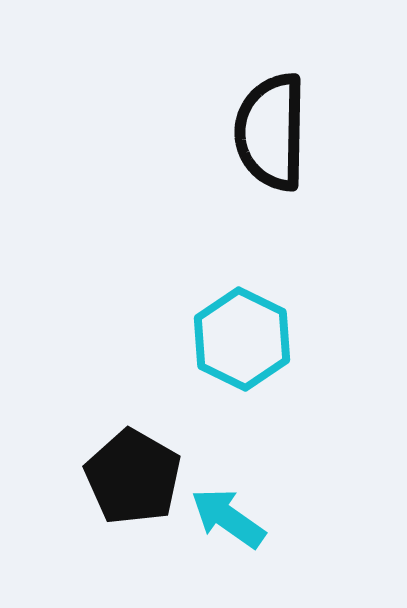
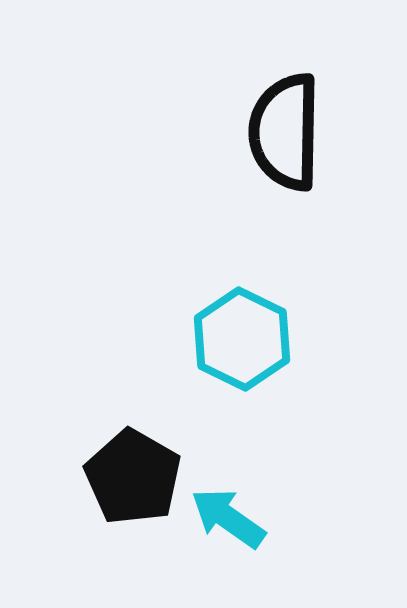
black semicircle: moved 14 px right
